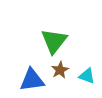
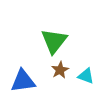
cyan triangle: moved 1 px left
blue triangle: moved 9 px left, 1 px down
